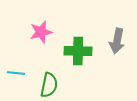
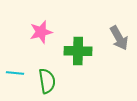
gray arrow: moved 2 px right, 3 px up; rotated 40 degrees counterclockwise
cyan line: moved 1 px left
green semicircle: moved 2 px left, 4 px up; rotated 20 degrees counterclockwise
